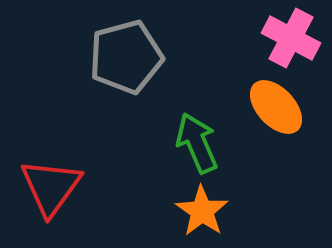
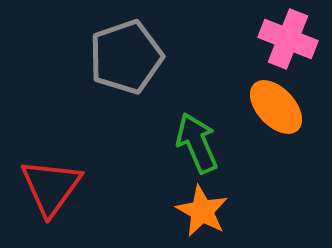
pink cross: moved 3 px left, 1 px down; rotated 6 degrees counterclockwise
gray pentagon: rotated 4 degrees counterclockwise
orange star: rotated 6 degrees counterclockwise
